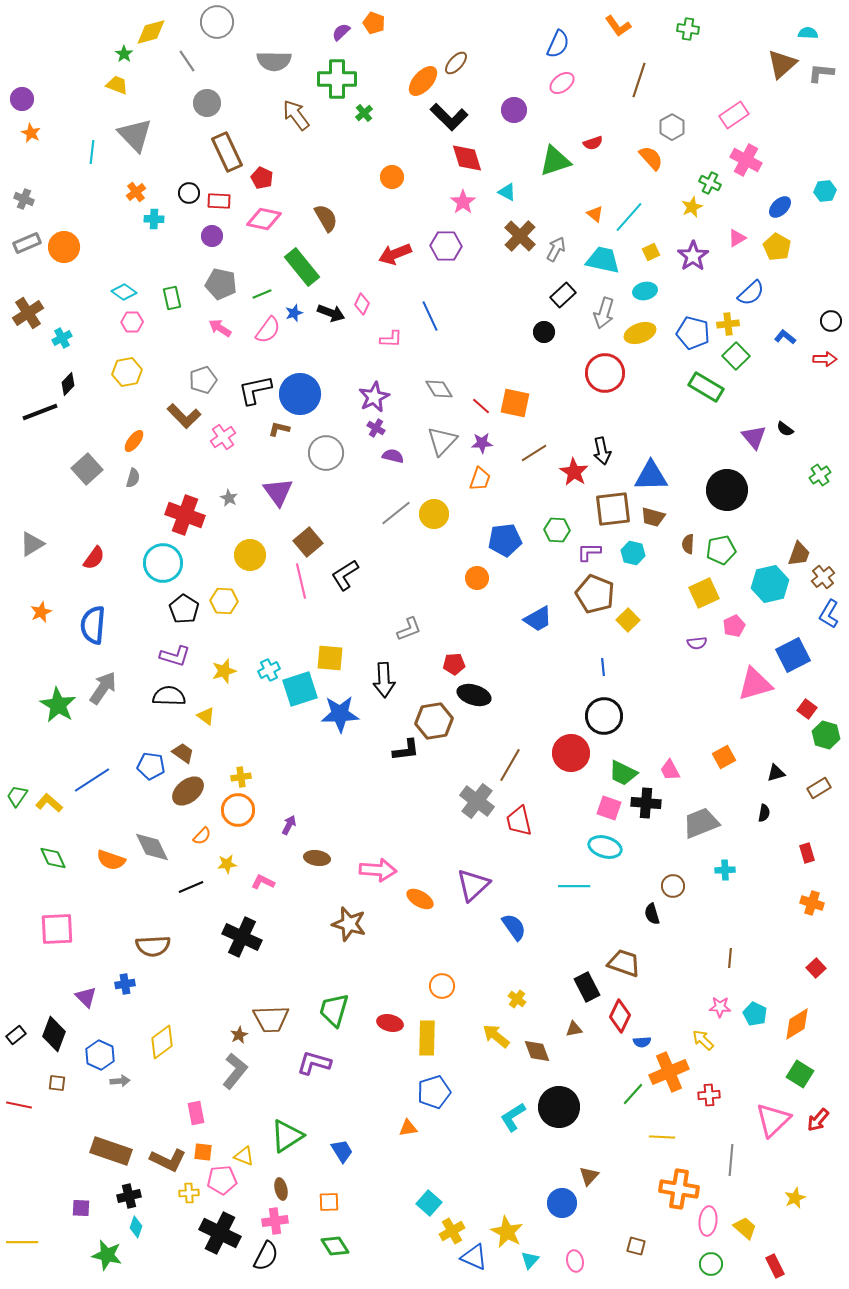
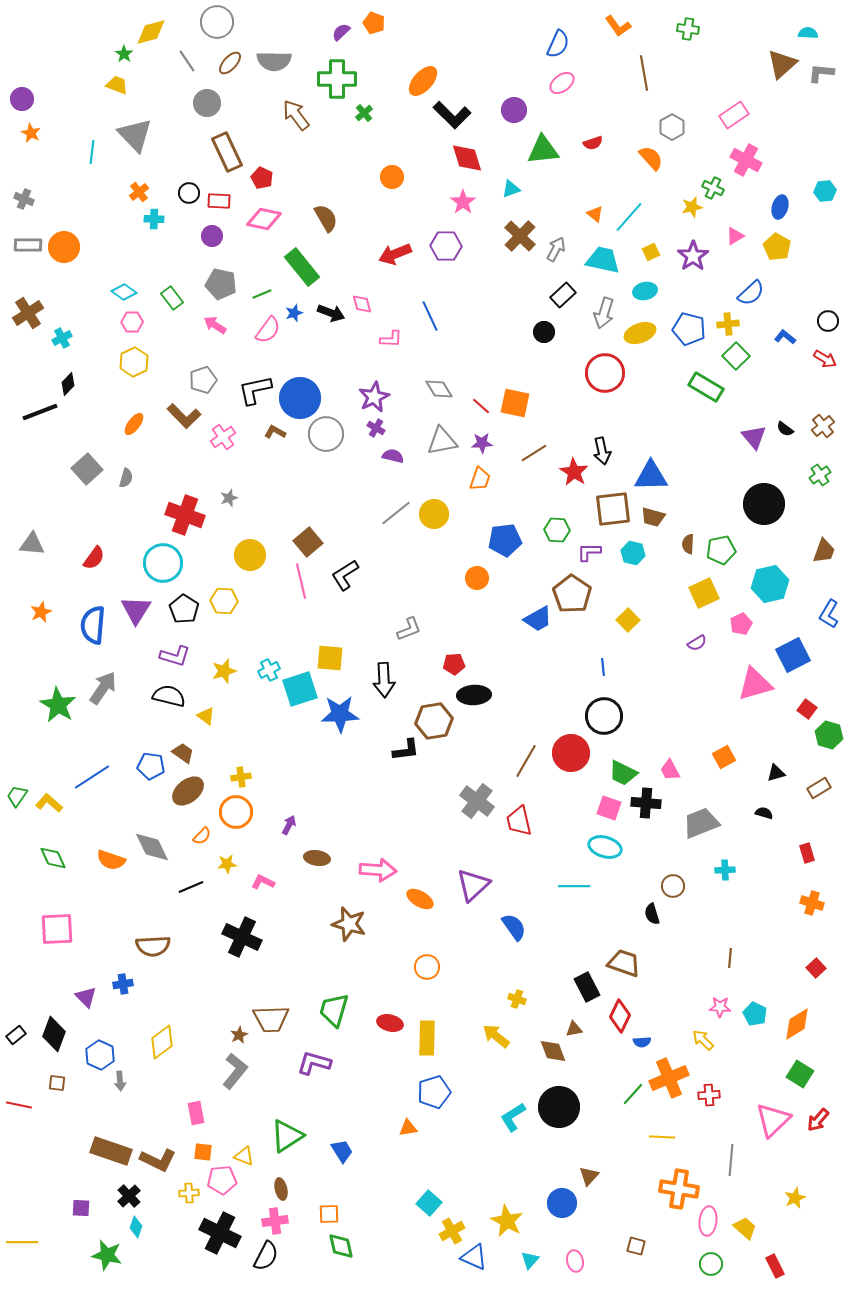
brown ellipse at (456, 63): moved 226 px left
brown line at (639, 80): moved 5 px right, 7 px up; rotated 28 degrees counterclockwise
black L-shape at (449, 117): moved 3 px right, 2 px up
green triangle at (555, 161): moved 12 px left, 11 px up; rotated 12 degrees clockwise
green cross at (710, 183): moved 3 px right, 5 px down
orange cross at (136, 192): moved 3 px right
cyan triangle at (507, 192): moved 4 px right, 3 px up; rotated 48 degrees counterclockwise
yellow star at (692, 207): rotated 10 degrees clockwise
blue ellipse at (780, 207): rotated 30 degrees counterclockwise
pink triangle at (737, 238): moved 2 px left, 2 px up
gray rectangle at (27, 243): moved 1 px right, 2 px down; rotated 24 degrees clockwise
green rectangle at (172, 298): rotated 25 degrees counterclockwise
pink diamond at (362, 304): rotated 40 degrees counterclockwise
black circle at (831, 321): moved 3 px left
pink arrow at (220, 328): moved 5 px left, 3 px up
blue pentagon at (693, 333): moved 4 px left, 4 px up
red arrow at (825, 359): rotated 30 degrees clockwise
yellow hexagon at (127, 372): moved 7 px right, 10 px up; rotated 16 degrees counterclockwise
blue circle at (300, 394): moved 4 px down
brown L-shape at (279, 429): moved 4 px left, 3 px down; rotated 15 degrees clockwise
orange ellipse at (134, 441): moved 17 px up
gray triangle at (442, 441): rotated 36 degrees clockwise
gray circle at (326, 453): moved 19 px up
gray semicircle at (133, 478): moved 7 px left
black circle at (727, 490): moved 37 px right, 14 px down
purple triangle at (278, 492): moved 142 px left, 118 px down; rotated 8 degrees clockwise
gray star at (229, 498): rotated 24 degrees clockwise
gray triangle at (32, 544): rotated 36 degrees clockwise
brown trapezoid at (799, 554): moved 25 px right, 3 px up
brown cross at (823, 577): moved 151 px up
brown pentagon at (595, 594): moved 23 px left; rotated 12 degrees clockwise
pink pentagon at (734, 626): moved 7 px right, 2 px up
purple semicircle at (697, 643): rotated 24 degrees counterclockwise
black ellipse at (474, 695): rotated 20 degrees counterclockwise
black semicircle at (169, 696): rotated 12 degrees clockwise
green hexagon at (826, 735): moved 3 px right
brown line at (510, 765): moved 16 px right, 4 px up
blue line at (92, 780): moved 3 px up
orange circle at (238, 810): moved 2 px left, 2 px down
black semicircle at (764, 813): rotated 84 degrees counterclockwise
blue cross at (125, 984): moved 2 px left
orange circle at (442, 986): moved 15 px left, 19 px up
yellow cross at (517, 999): rotated 18 degrees counterclockwise
brown diamond at (537, 1051): moved 16 px right
orange cross at (669, 1072): moved 6 px down
gray arrow at (120, 1081): rotated 90 degrees clockwise
brown L-shape at (168, 1160): moved 10 px left
black cross at (129, 1196): rotated 30 degrees counterclockwise
orange square at (329, 1202): moved 12 px down
yellow star at (507, 1232): moved 11 px up
green diamond at (335, 1246): moved 6 px right; rotated 20 degrees clockwise
